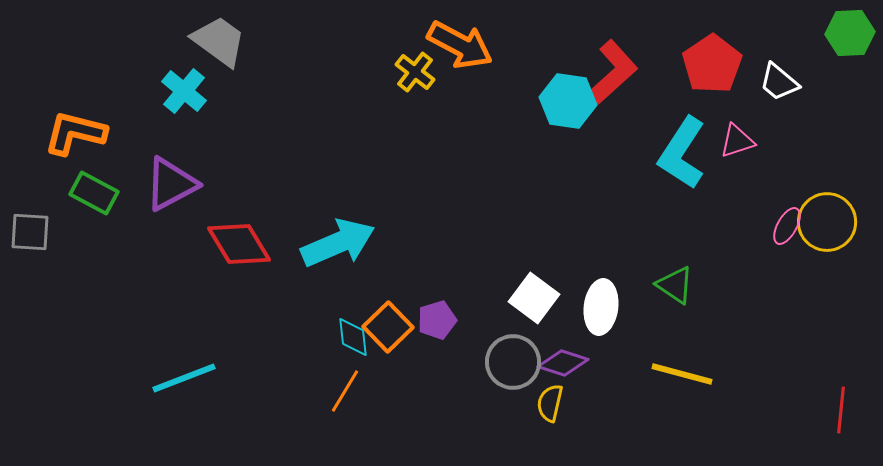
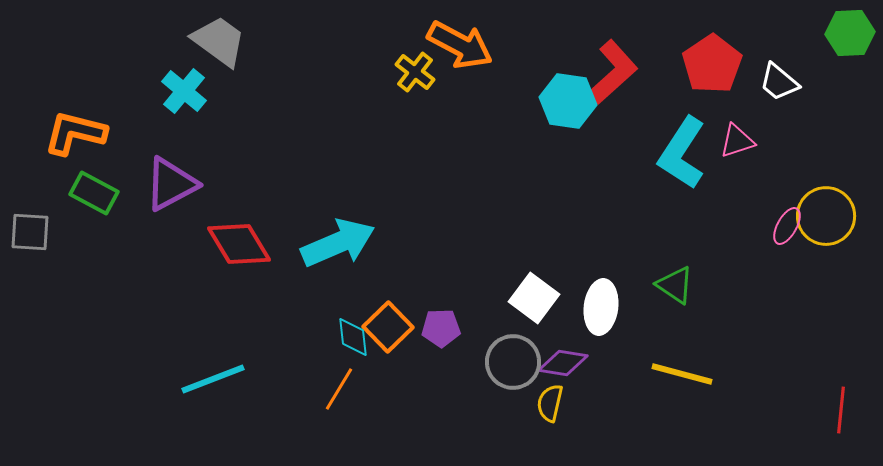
yellow circle: moved 1 px left, 6 px up
purple pentagon: moved 4 px right, 8 px down; rotated 15 degrees clockwise
purple diamond: rotated 9 degrees counterclockwise
cyan line: moved 29 px right, 1 px down
orange line: moved 6 px left, 2 px up
